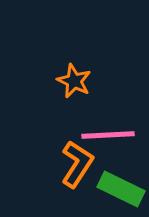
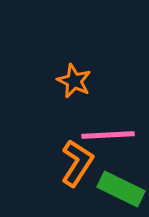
orange L-shape: moved 1 px up
